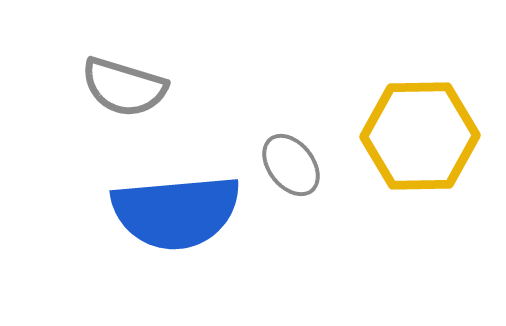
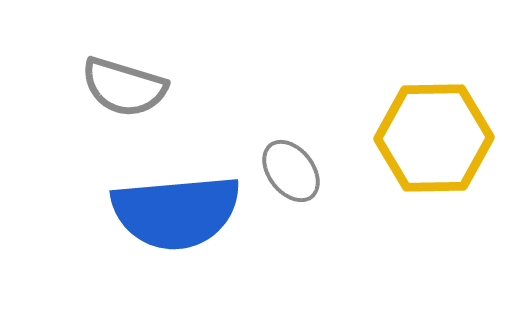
yellow hexagon: moved 14 px right, 2 px down
gray ellipse: moved 6 px down
